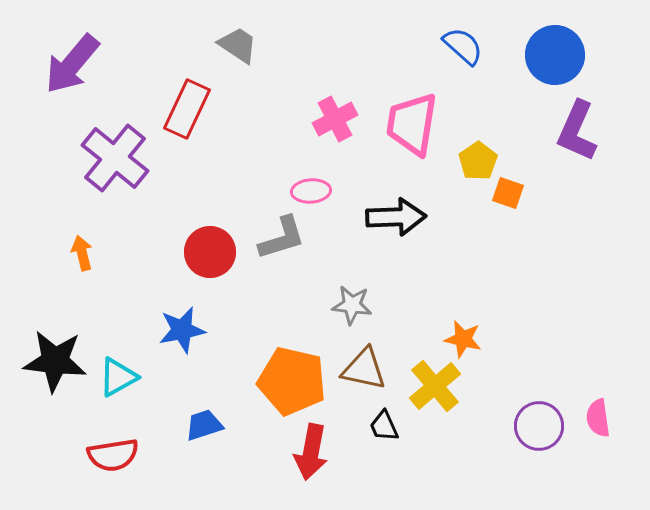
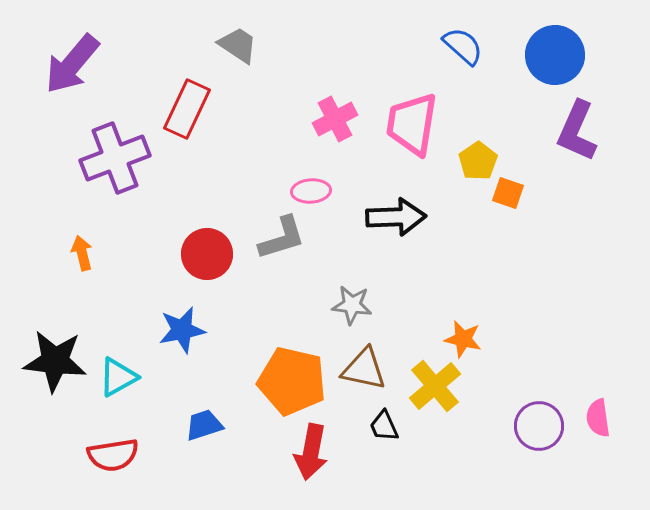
purple cross: rotated 30 degrees clockwise
red circle: moved 3 px left, 2 px down
